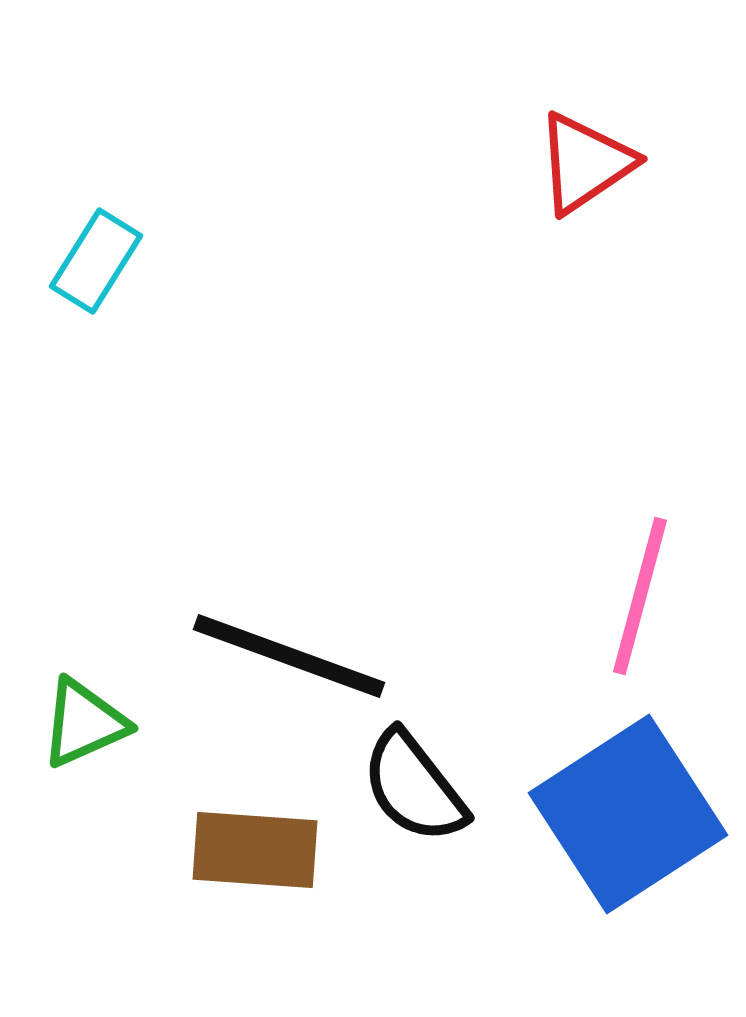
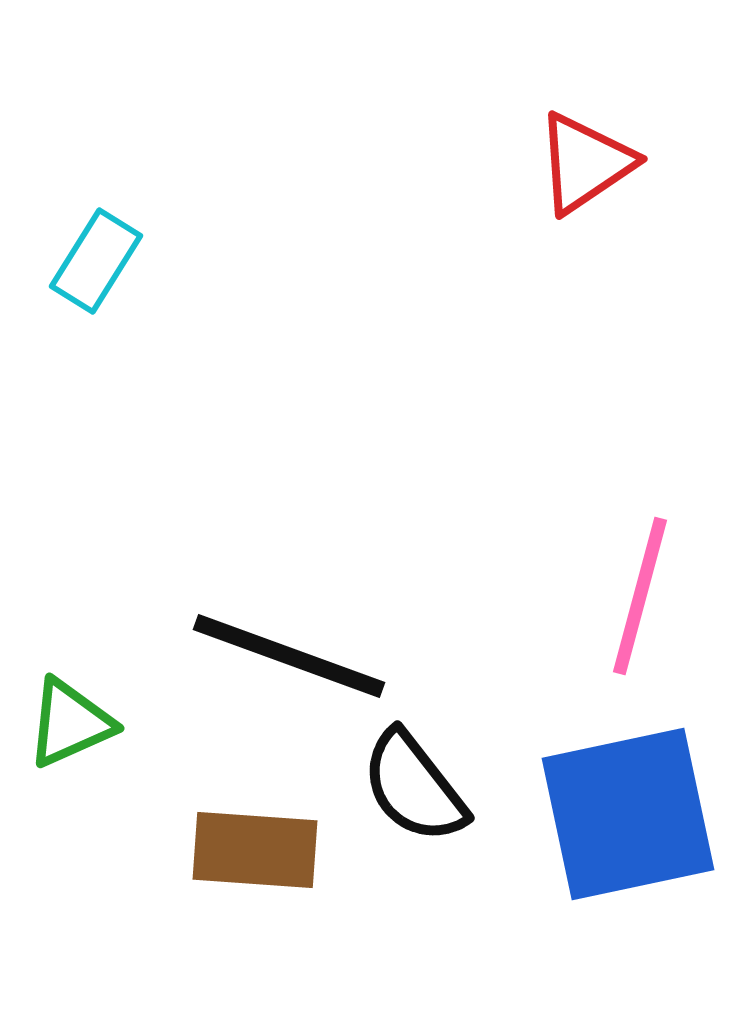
green triangle: moved 14 px left
blue square: rotated 21 degrees clockwise
